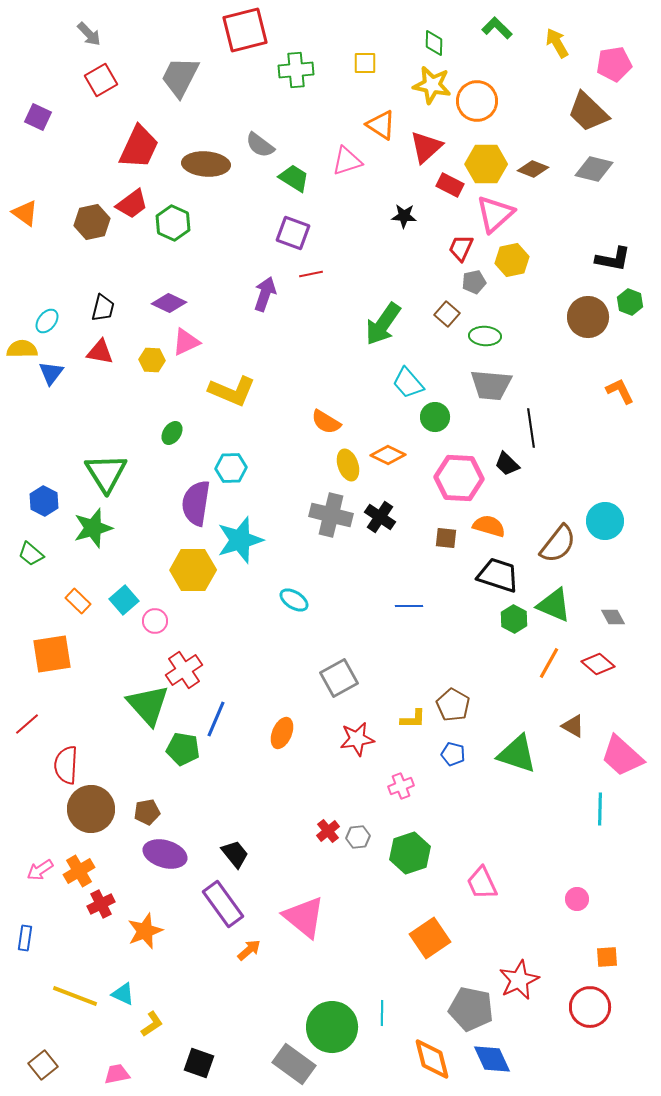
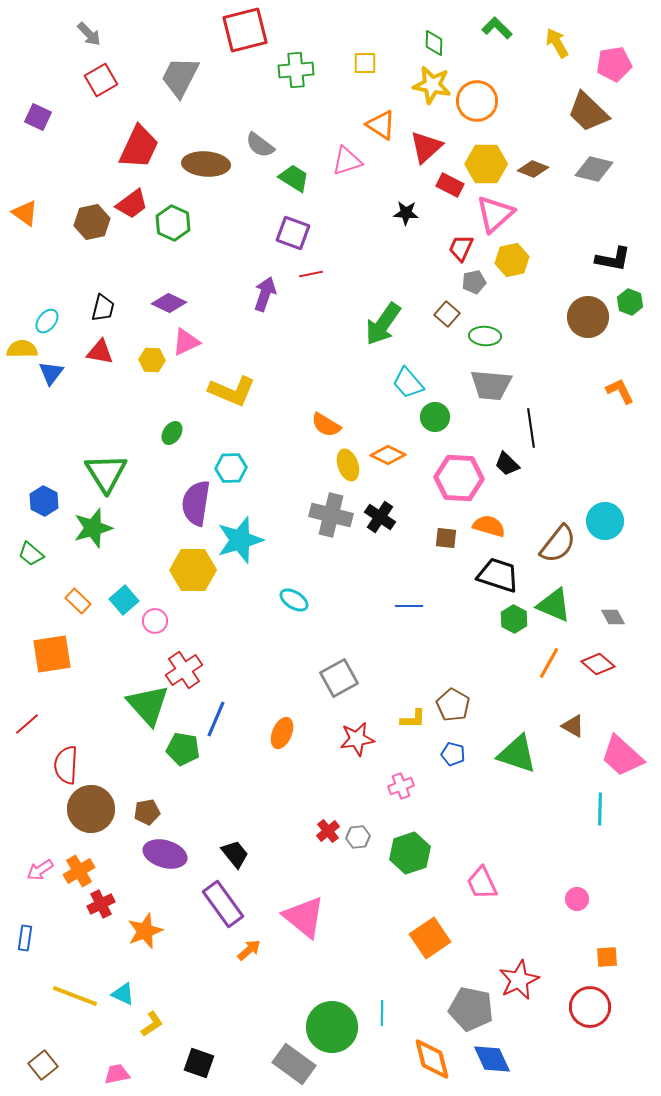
black star at (404, 216): moved 2 px right, 3 px up
orange semicircle at (326, 422): moved 3 px down
